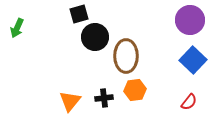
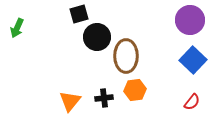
black circle: moved 2 px right
red semicircle: moved 3 px right
